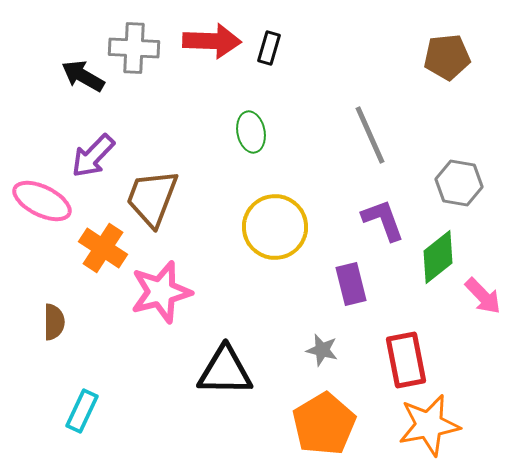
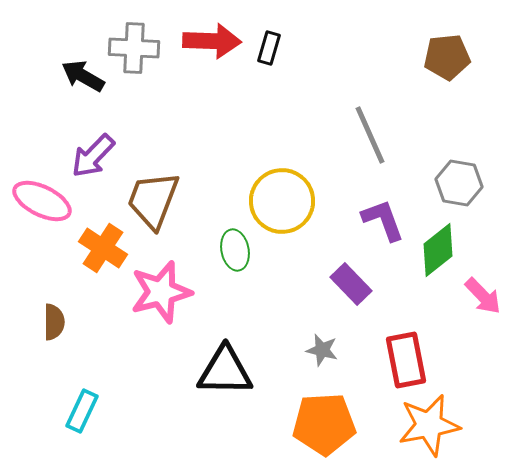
green ellipse: moved 16 px left, 118 px down
brown trapezoid: moved 1 px right, 2 px down
yellow circle: moved 7 px right, 26 px up
green diamond: moved 7 px up
purple rectangle: rotated 30 degrees counterclockwise
orange pentagon: rotated 28 degrees clockwise
